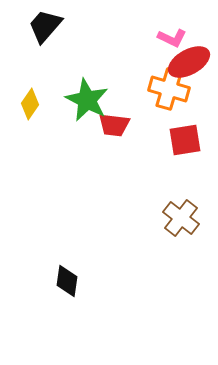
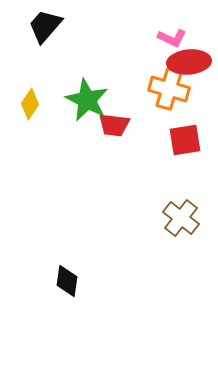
red ellipse: rotated 24 degrees clockwise
